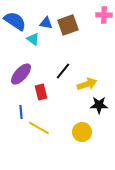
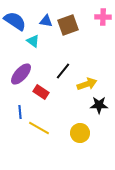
pink cross: moved 1 px left, 2 px down
blue triangle: moved 2 px up
cyan triangle: moved 2 px down
red rectangle: rotated 42 degrees counterclockwise
blue line: moved 1 px left
yellow circle: moved 2 px left, 1 px down
